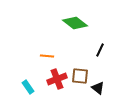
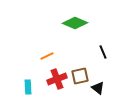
green diamond: rotated 15 degrees counterclockwise
black line: moved 3 px right, 2 px down; rotated 48 degrees counterclockwise
orange line: rotated 32 degrees counterclockwise
brown square: rotated 18 degrees counterclockwise
cyan rectangle: rotated 32 degrees clockwise
